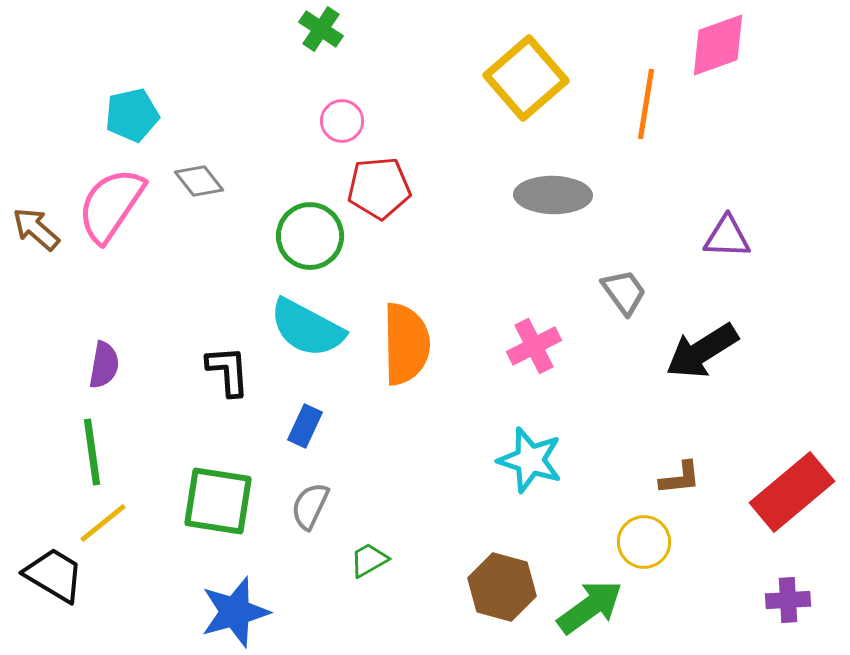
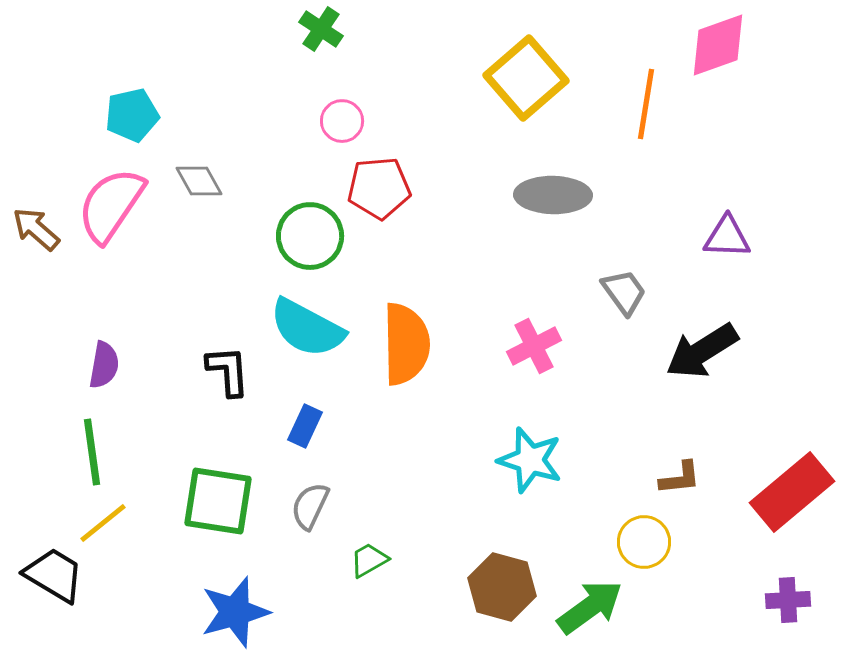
gray diamond: rotated 9 degrees clockwise
